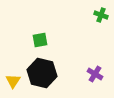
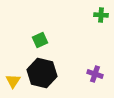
green cross: rotated 16 degrees counterclockwise
green square: rotated 14 degrees counterclockwise
purple cross: rotated 14 degrees counterclockwise
